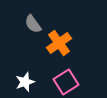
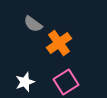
gray semicircle: rotated 18 degrees counterclockwise
